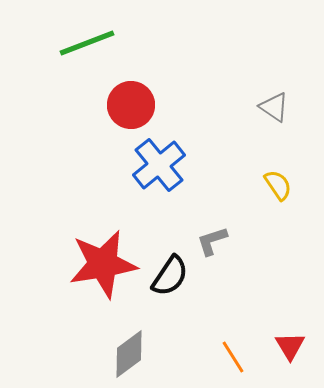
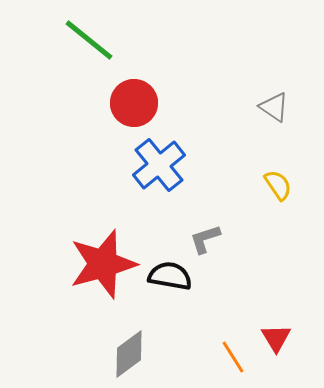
green line: moved 2 px right, 3 px up; rotated 60 degrees clockwise
red circle: moved 3 px right, 2 px up
gray L-shape: moved 7 px left, 2 px up
red star: rotated 6 degrees counterclockwise
black semicircle: rotated 114 degrees counterclockwise
red triangle: moved 14 px left, 8 px up
